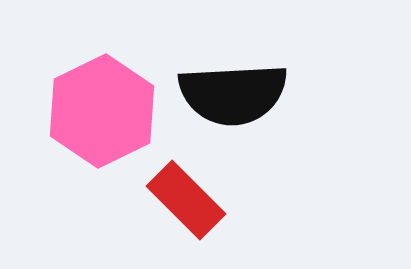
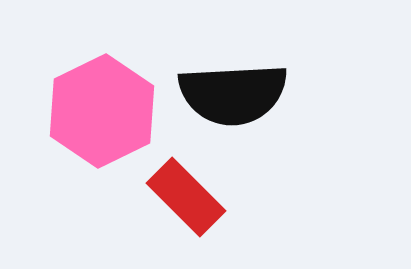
red rectangle: moved 3 px up
